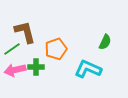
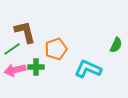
green semicircle: moved 11 px right, 3 px down
